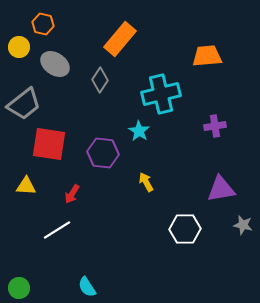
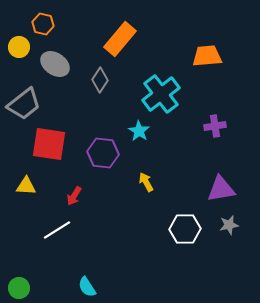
cyan cross: rotated 24 degrees counterclockwise
red arrow: moved 2 px right, 2 px down
gray star: moved 14 px left; rotated 24 degrees counterclockwise
